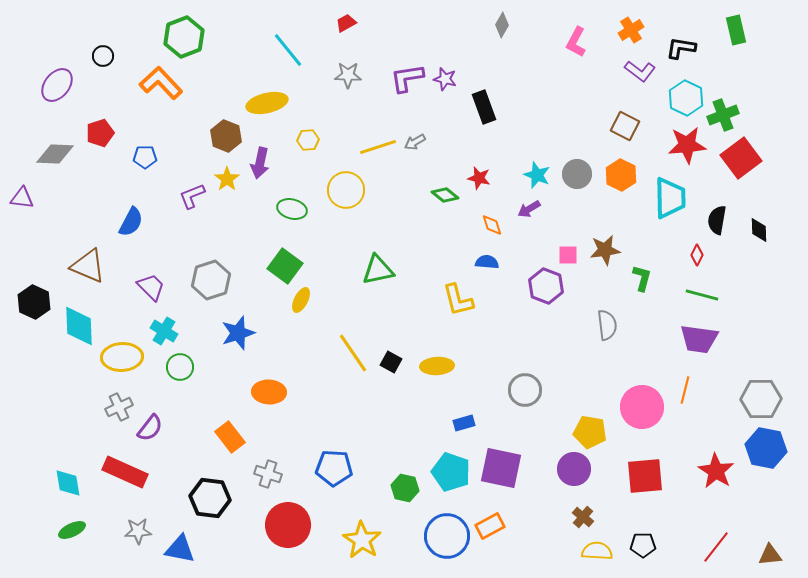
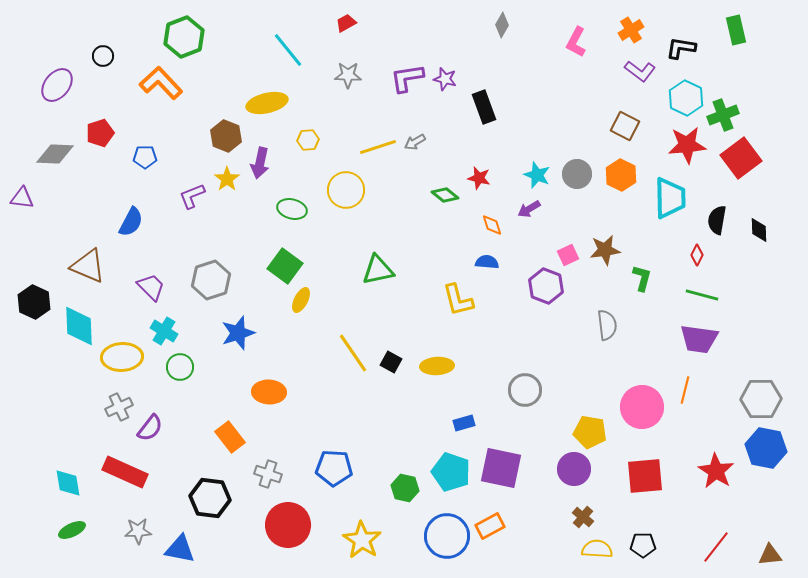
pink square at (568, 255): rotated 25 degrees counterclockwise
yellow semicircle at (597, 551): moved 2 px up
